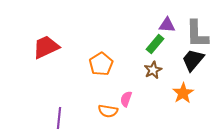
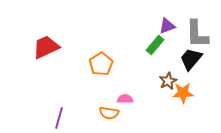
purple triangle: moved 1 px down; rotated 24 degrees counterclockwise
green rectangle: moved 1 px down
black trapezoid: moved 2 px left, 1 px up
brown star: moved 15 px right, 11 px down
orange star: rotated 30 degrees clockwise
pink semicircle: moved 1 px left; rotated 70 degrees clockwise
orange semicircle: moved 1 px right, 2 px down
purple line: rotated 10 degrees clockwise
